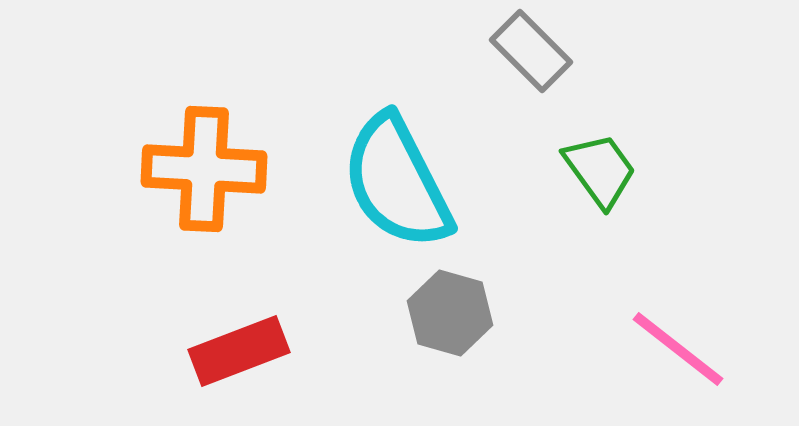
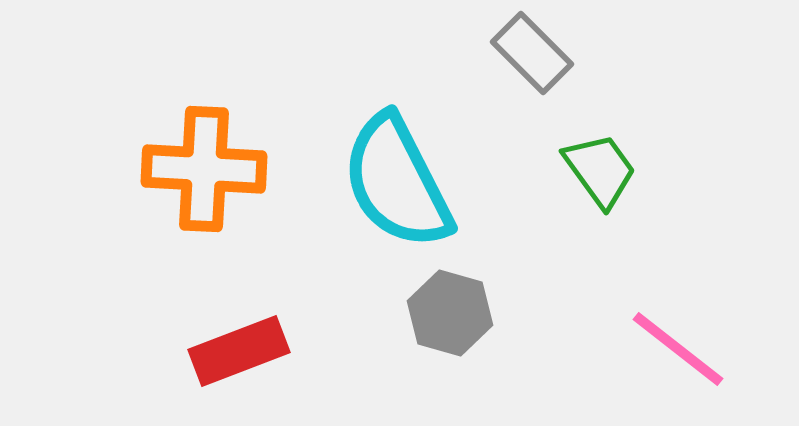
gray rectangle: moved 1 px right, 2 px down
